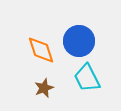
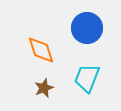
blue circle: moved 8 px right, 13 px up
cyan trapezoid: rotated 48 degrees clockwise
